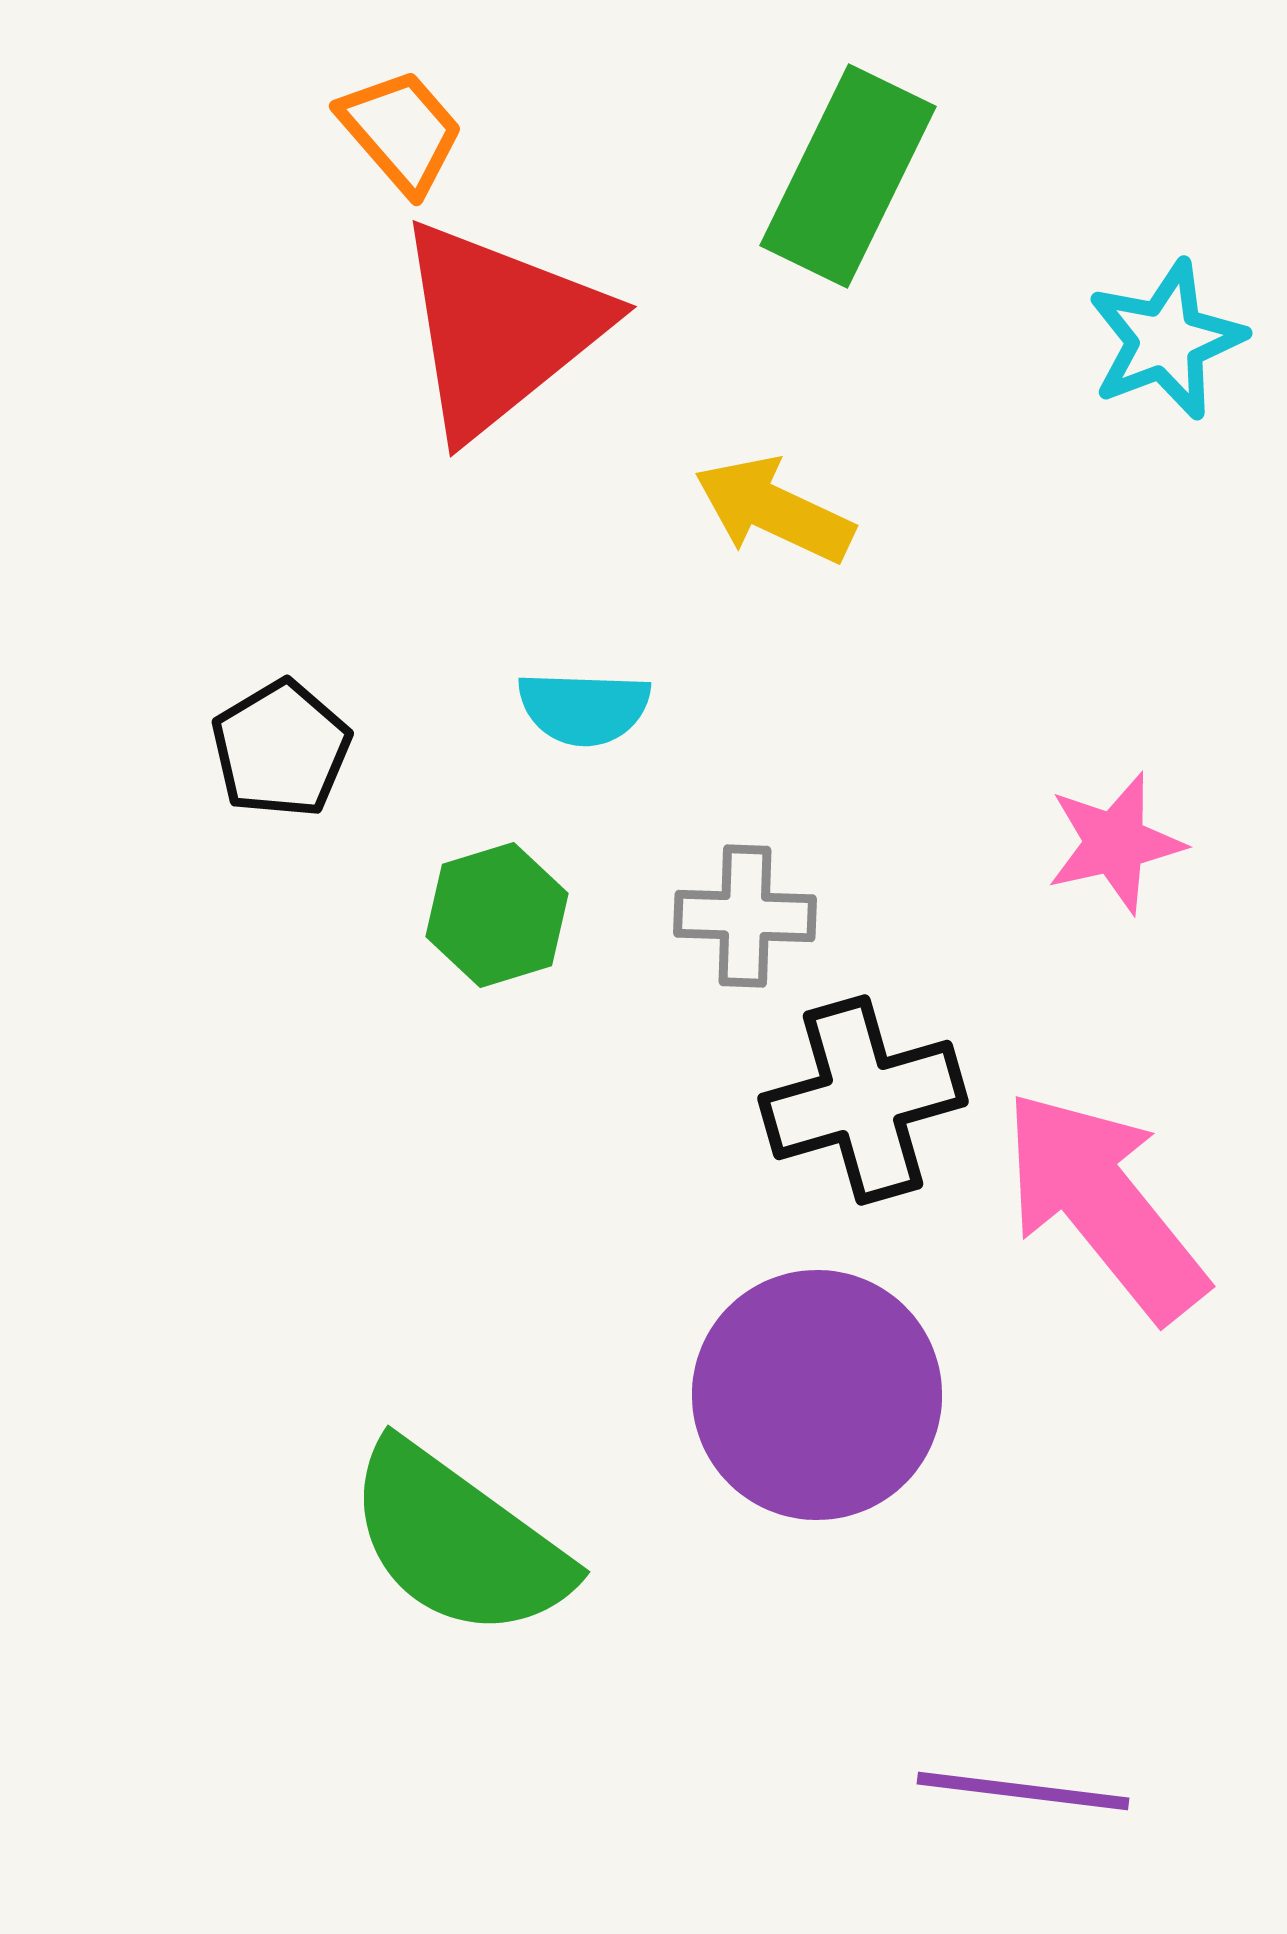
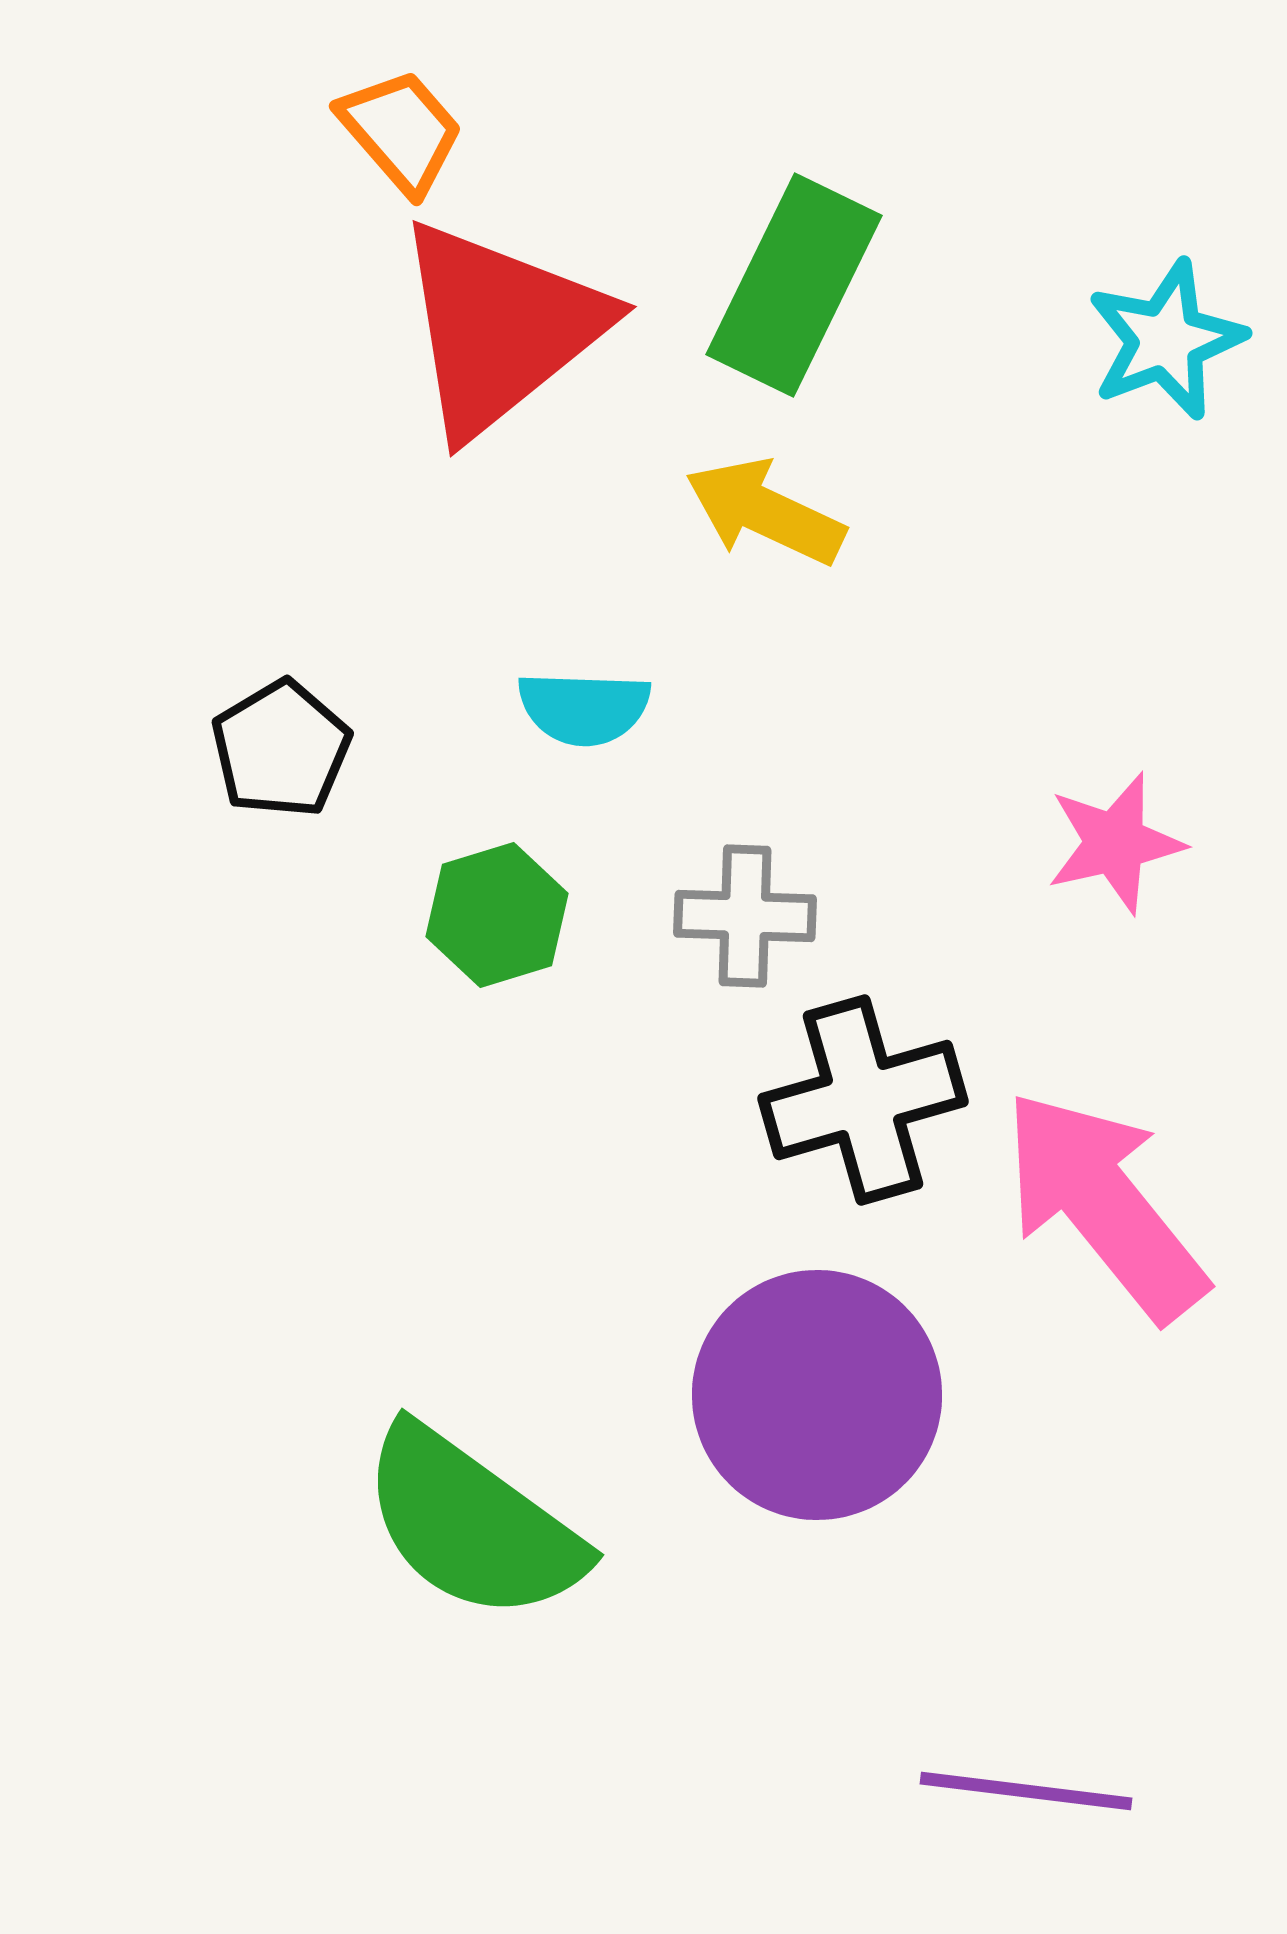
green rectangle: moved 54 px left, 109 px down
yellow arrow: moved 9 px left, 2 px down
green semicircle: moved 14 px right, 17 px up
purple line: moved 3 px right
